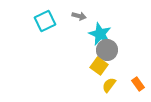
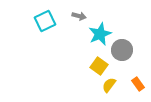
cyan star: rotated 25 degrees clockwise
gray circle: moved 15 px right
